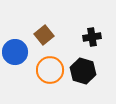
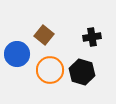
brown square: rotated 12 degrees counterclockwise
blue circle: moved 2 px right, 2 px down
black hexagon: moved 1 px left, 1 px down
